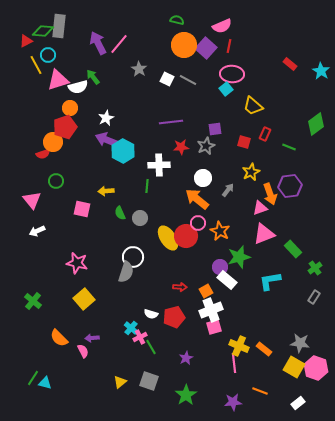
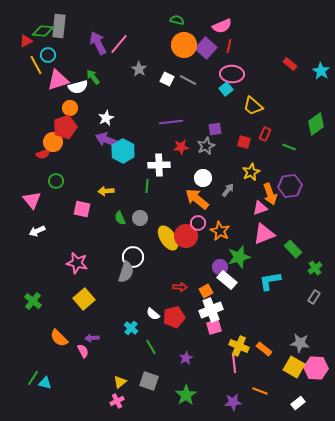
green semicircle at (120, 213): moved 5 px down
white semicircle at (151, 314): moved 2 px right; rotated 24 degrees clockwise
pink cross at (140, 337): moved 23 px left, 64 px down
pink hexagon at (316, 368): rotated 15 degrees counterclockwise
